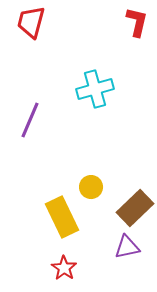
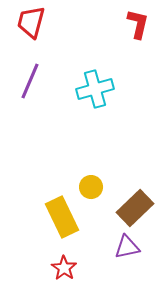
red L-shape: moved 1 px right, 2 px down
purple line: moved 39 px up
